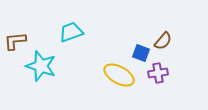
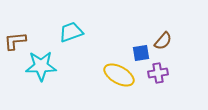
blue square: rotated 30 degrees counterclockwise
cyan star: rotated 20 degrees counterclockwise
